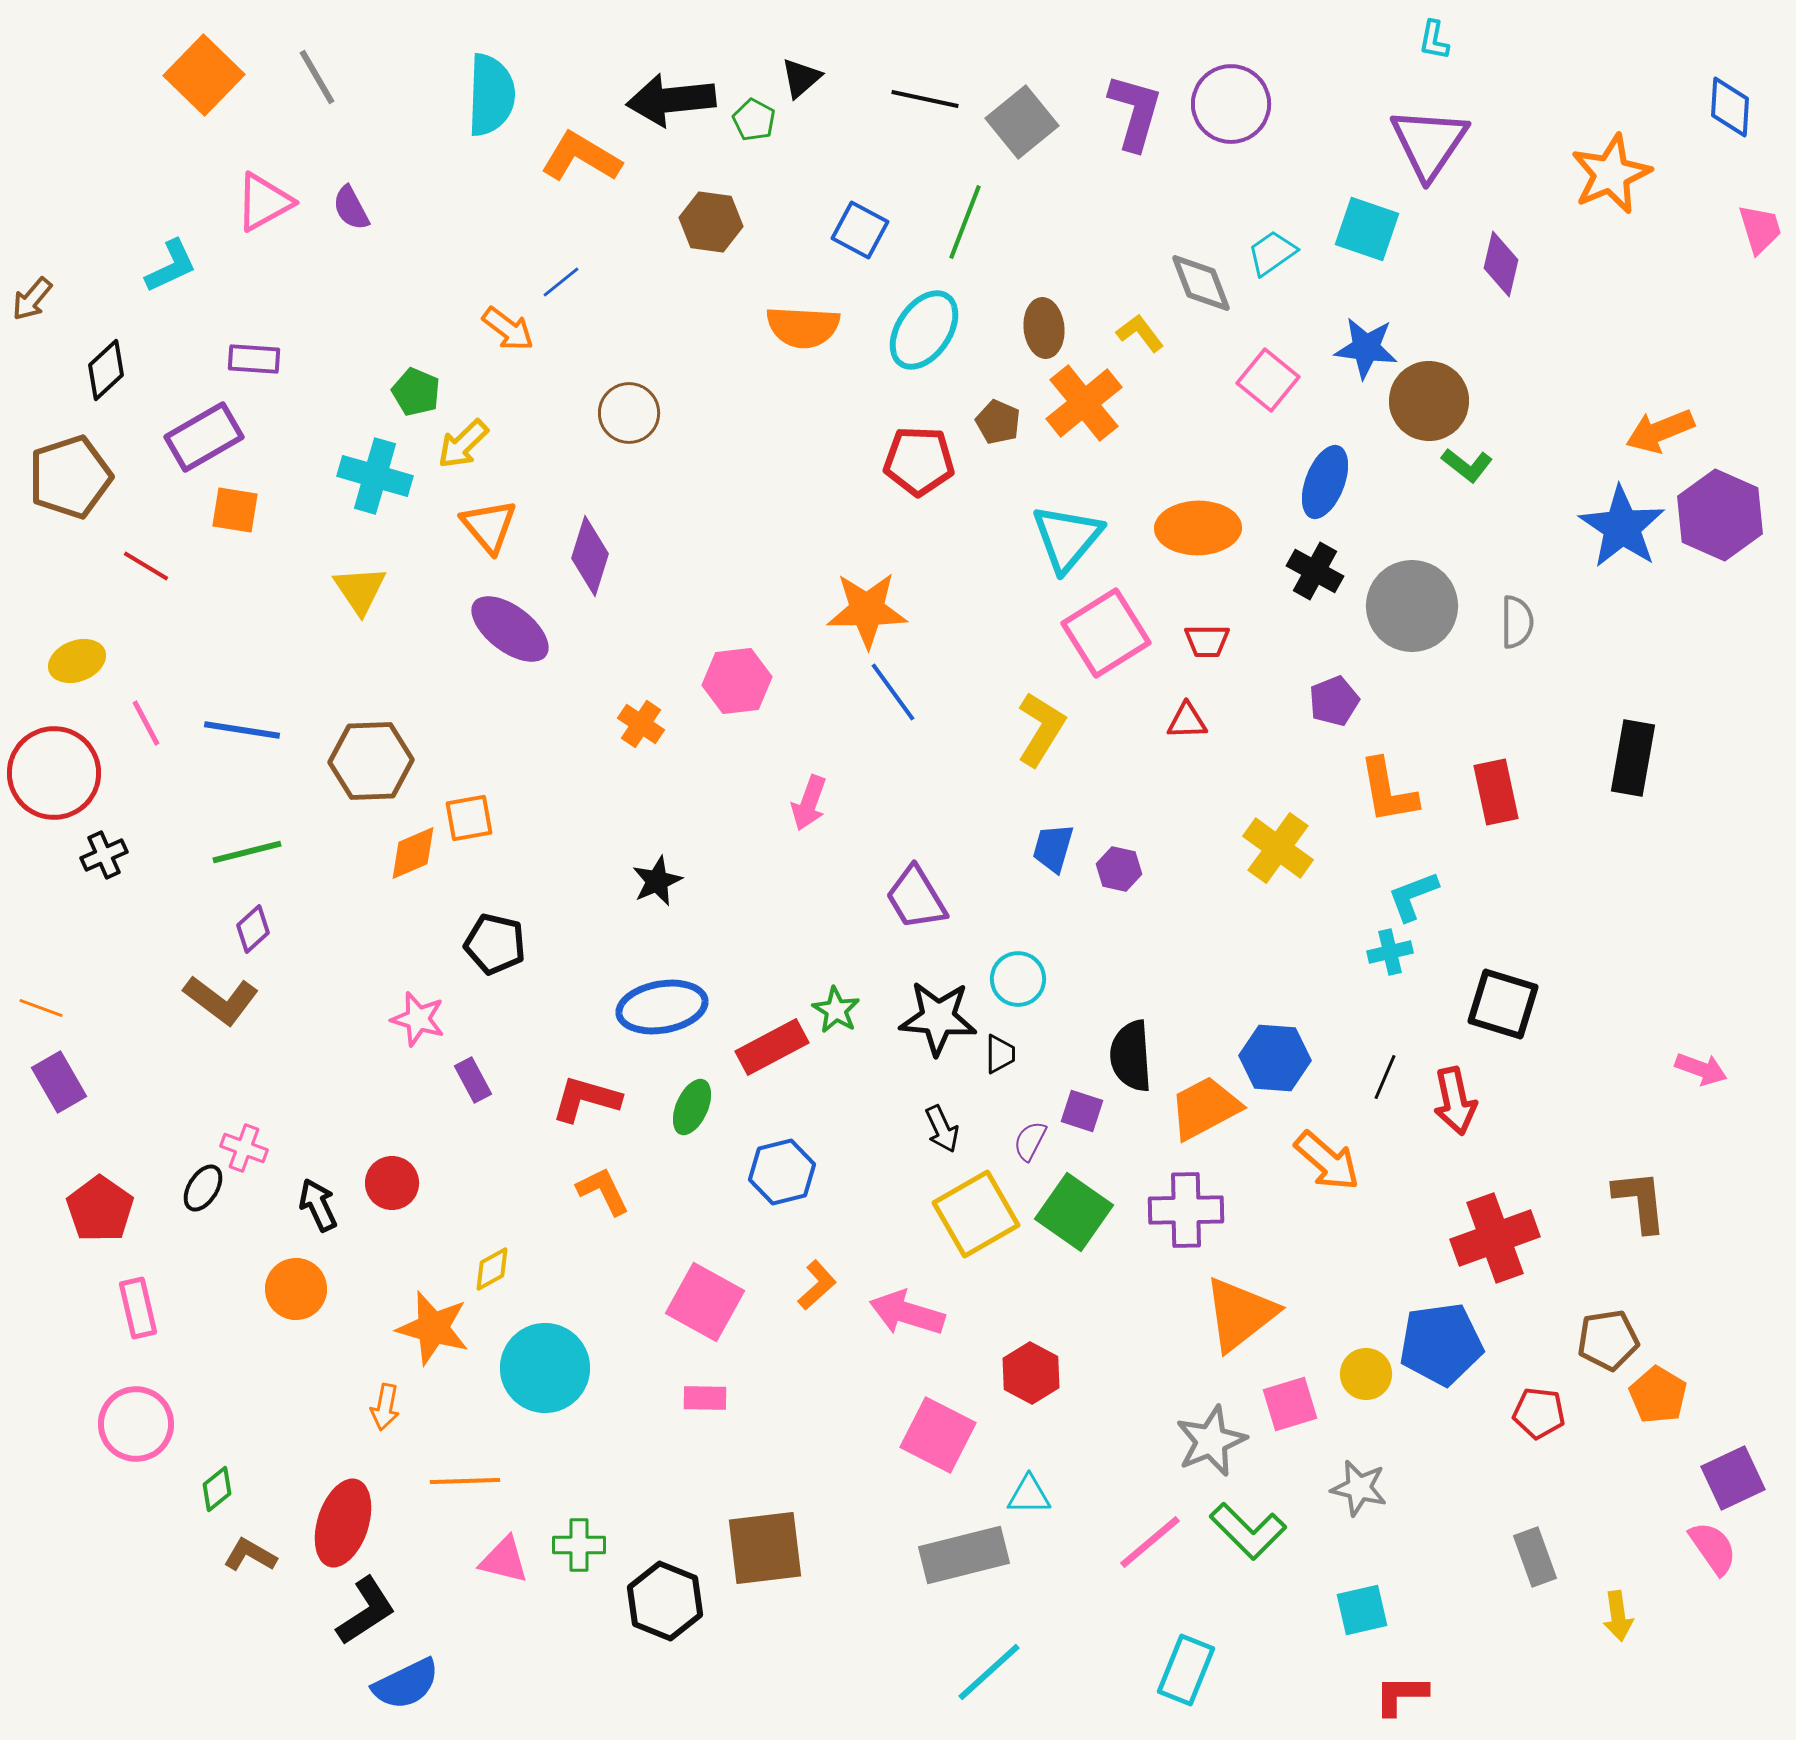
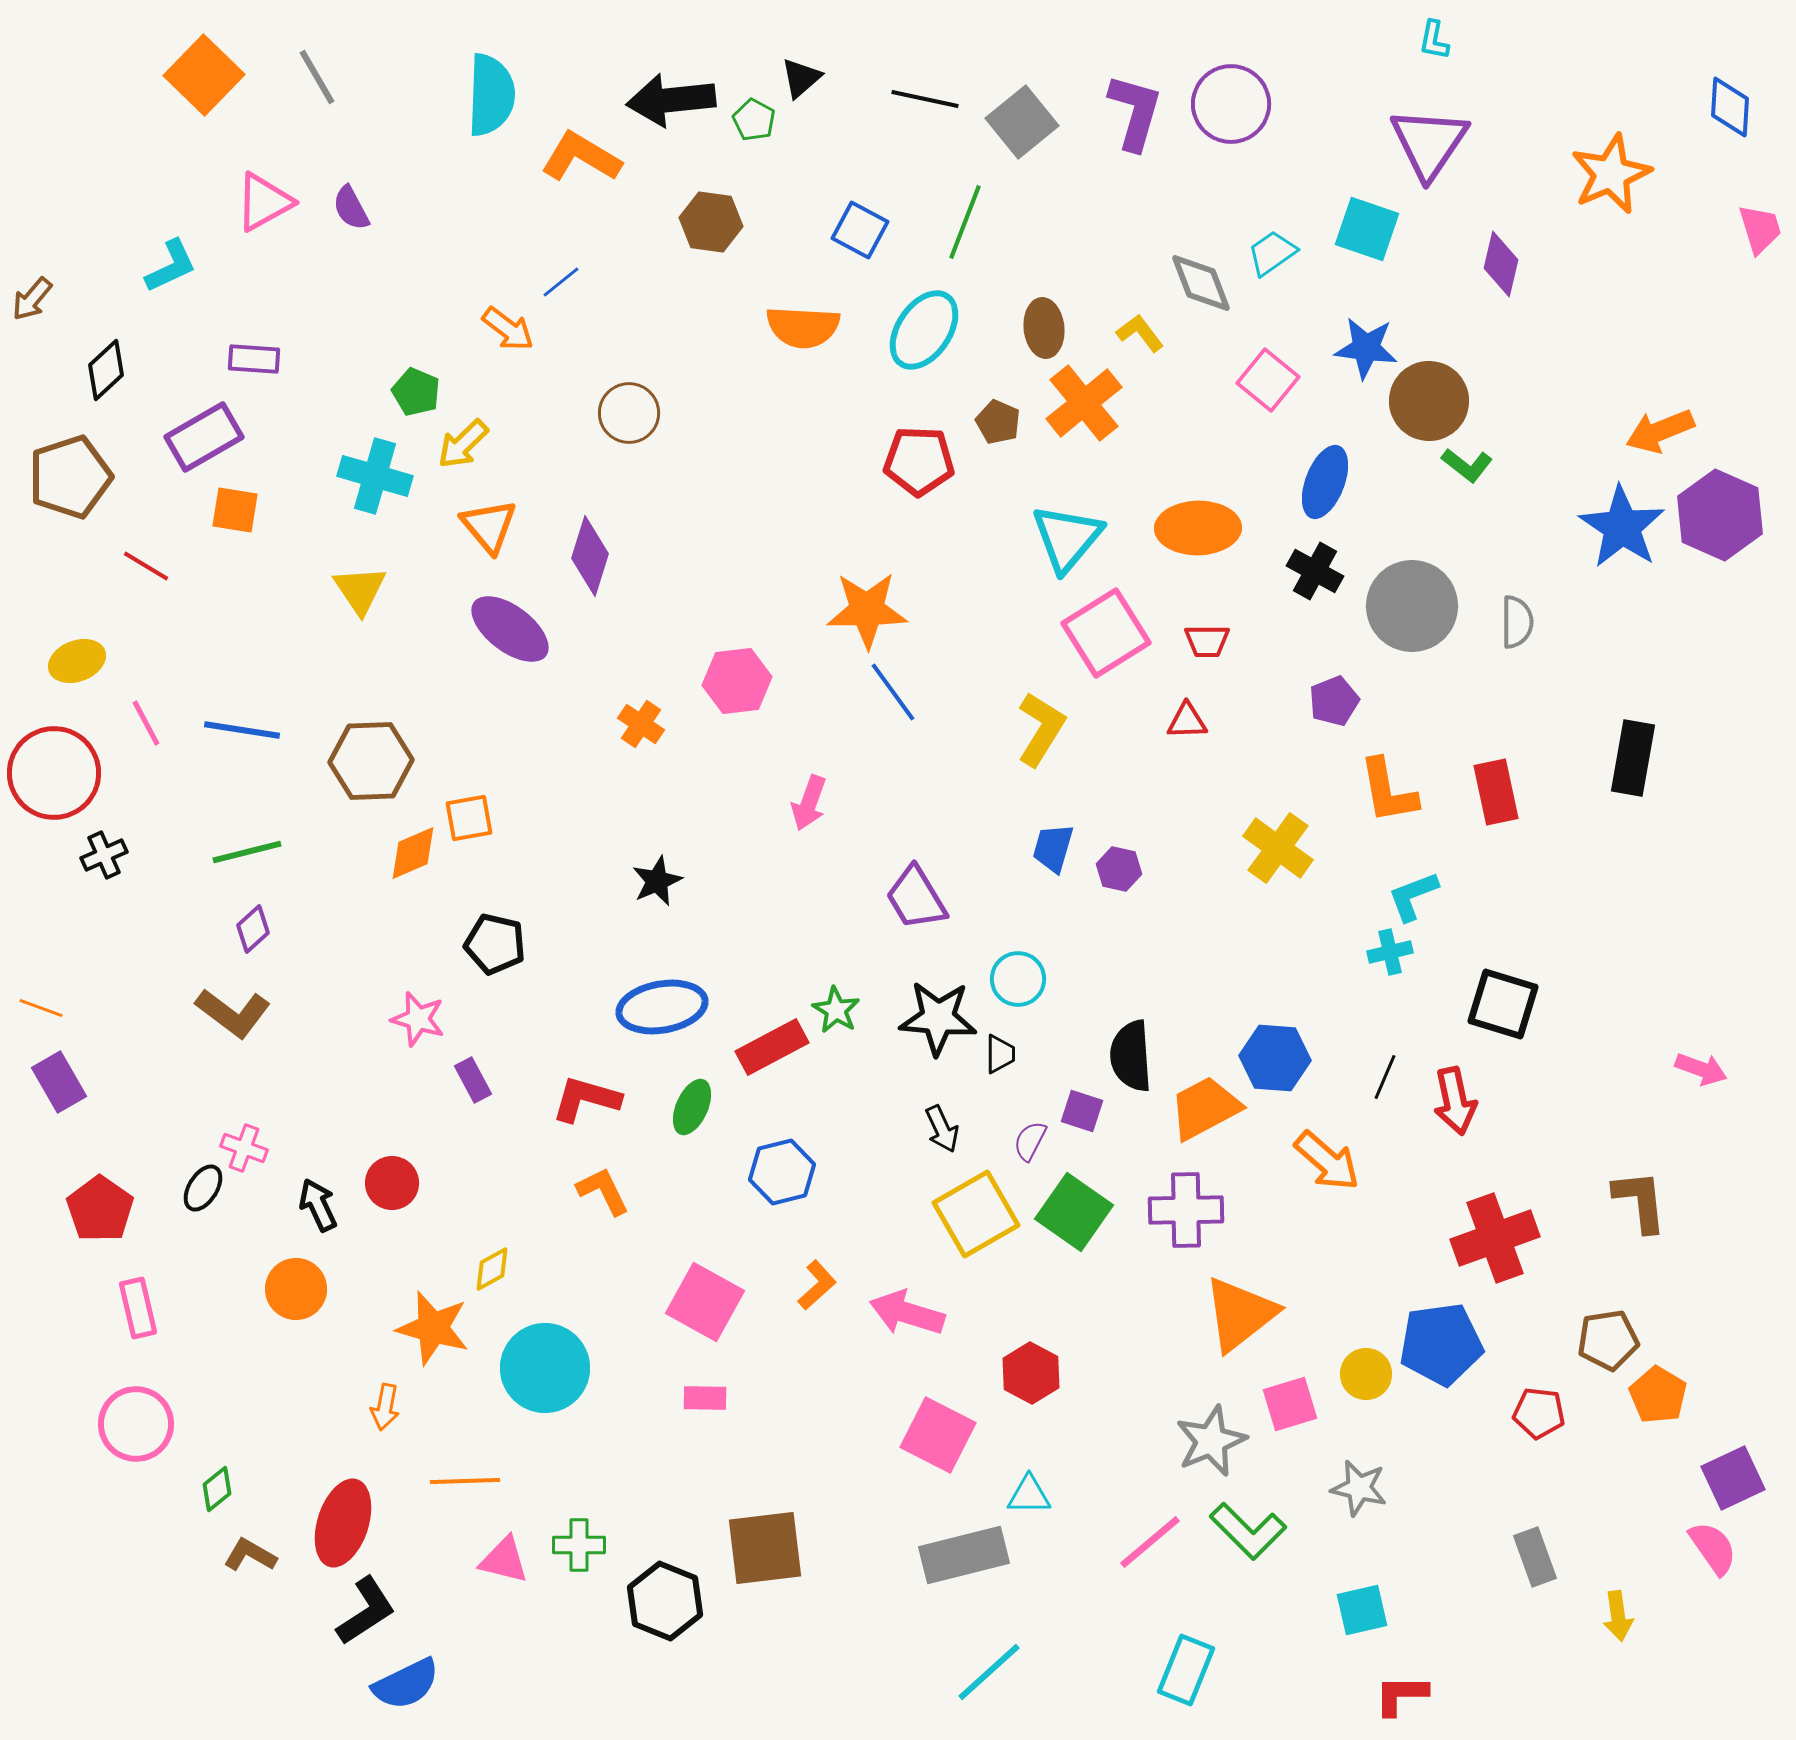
brown L-shape at (221, 1000): moved 12 px right, 13 px down
